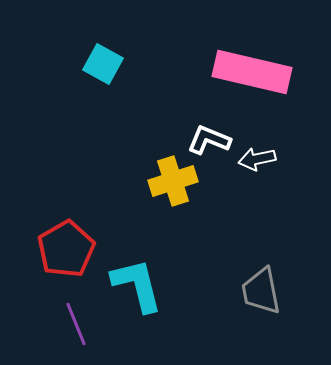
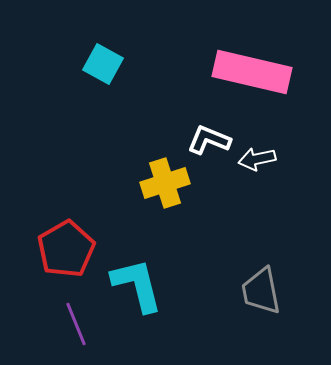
yellow cross: moved 8 px left, 2 px down
